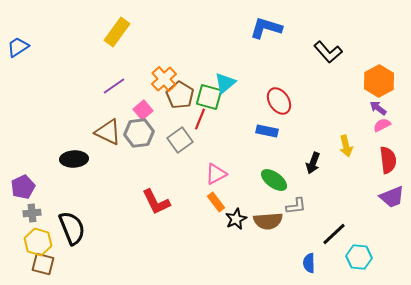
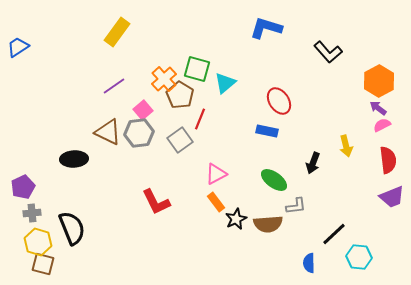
green square: moved 12 px left, 28 px up
brown semicircle: moved 3 px down
